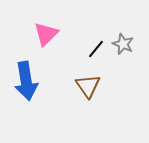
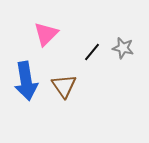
gray star: moved 4 px down; rotated 10 degrees counterclockwise
black line: moved 4 px left, 3 px down
brown triangle: moved 24 px left
